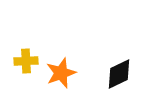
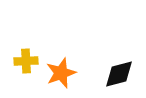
black diamond: rotated 12 degrees clockwise
